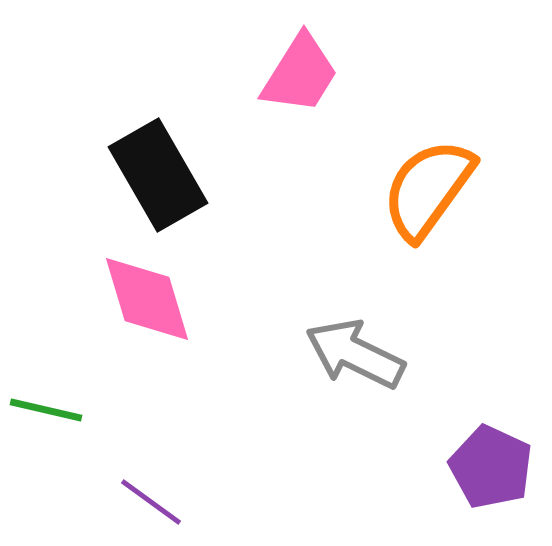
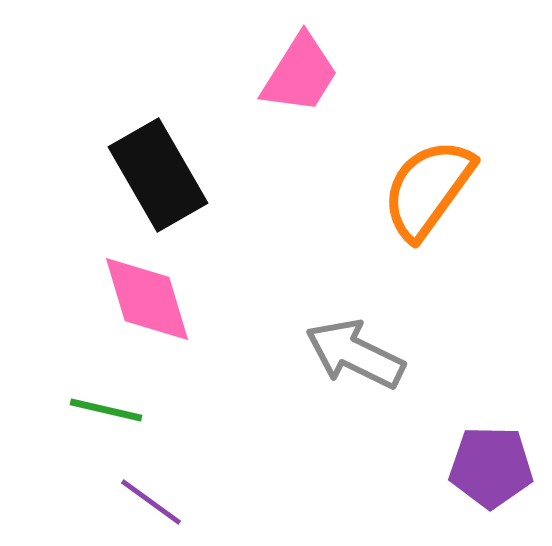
green line: moved 60 px right
purple pentagon: rotated 24 degrees counterclockwise
